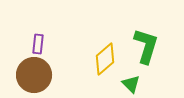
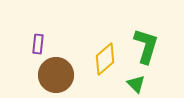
brown circle: moved 22 px right
green triangle: moved 5 px right
